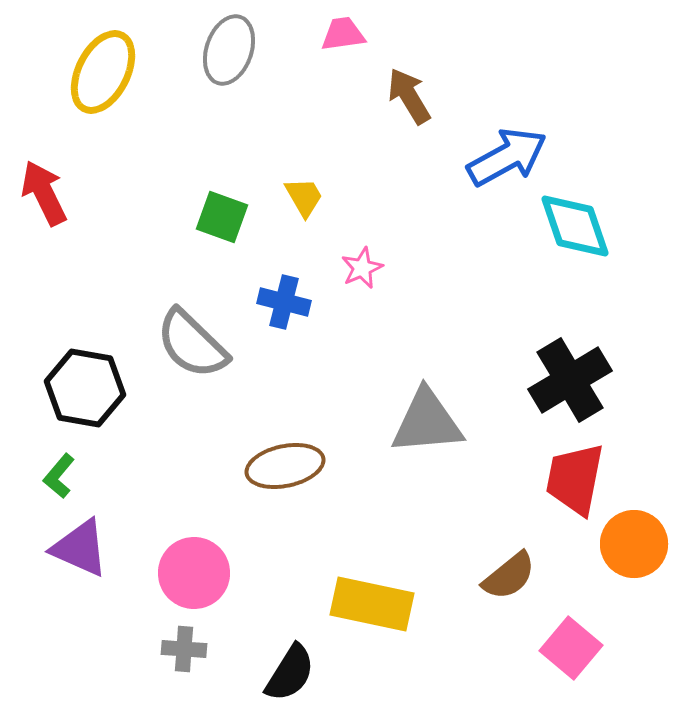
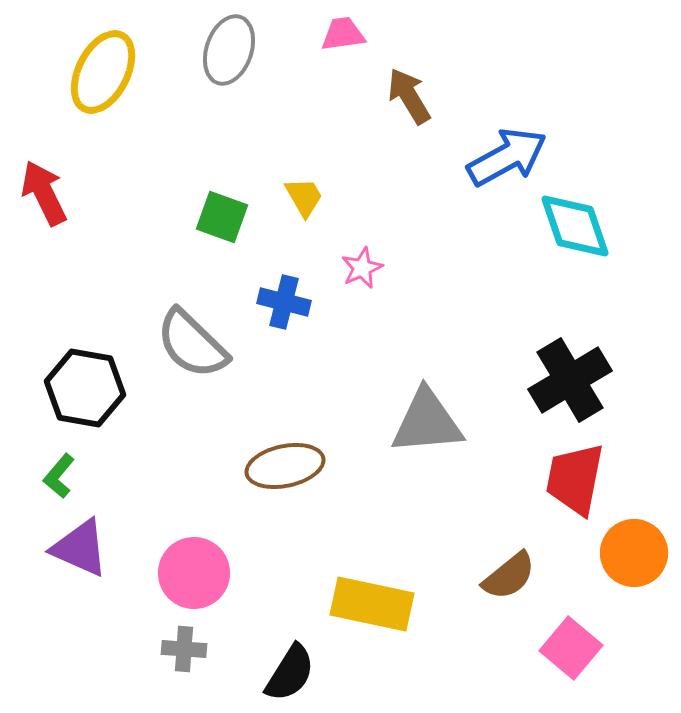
orange circle: moved 9 px down
